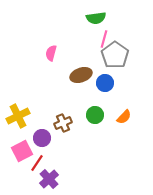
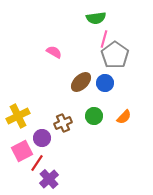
pink semicircle: moved 3 px right, 1 px up; rotated 105 degrees clockwise
brown ellipse: moved 7 px down; rotated 25 degrees counterclockwise
green circle: moved 1 px left, 1 px down
